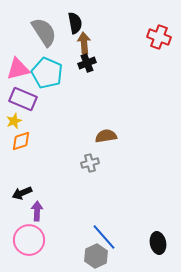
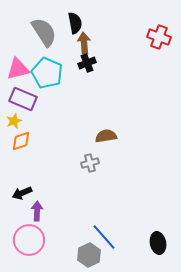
gray hexagon: moved 7 px left, 1 px up
